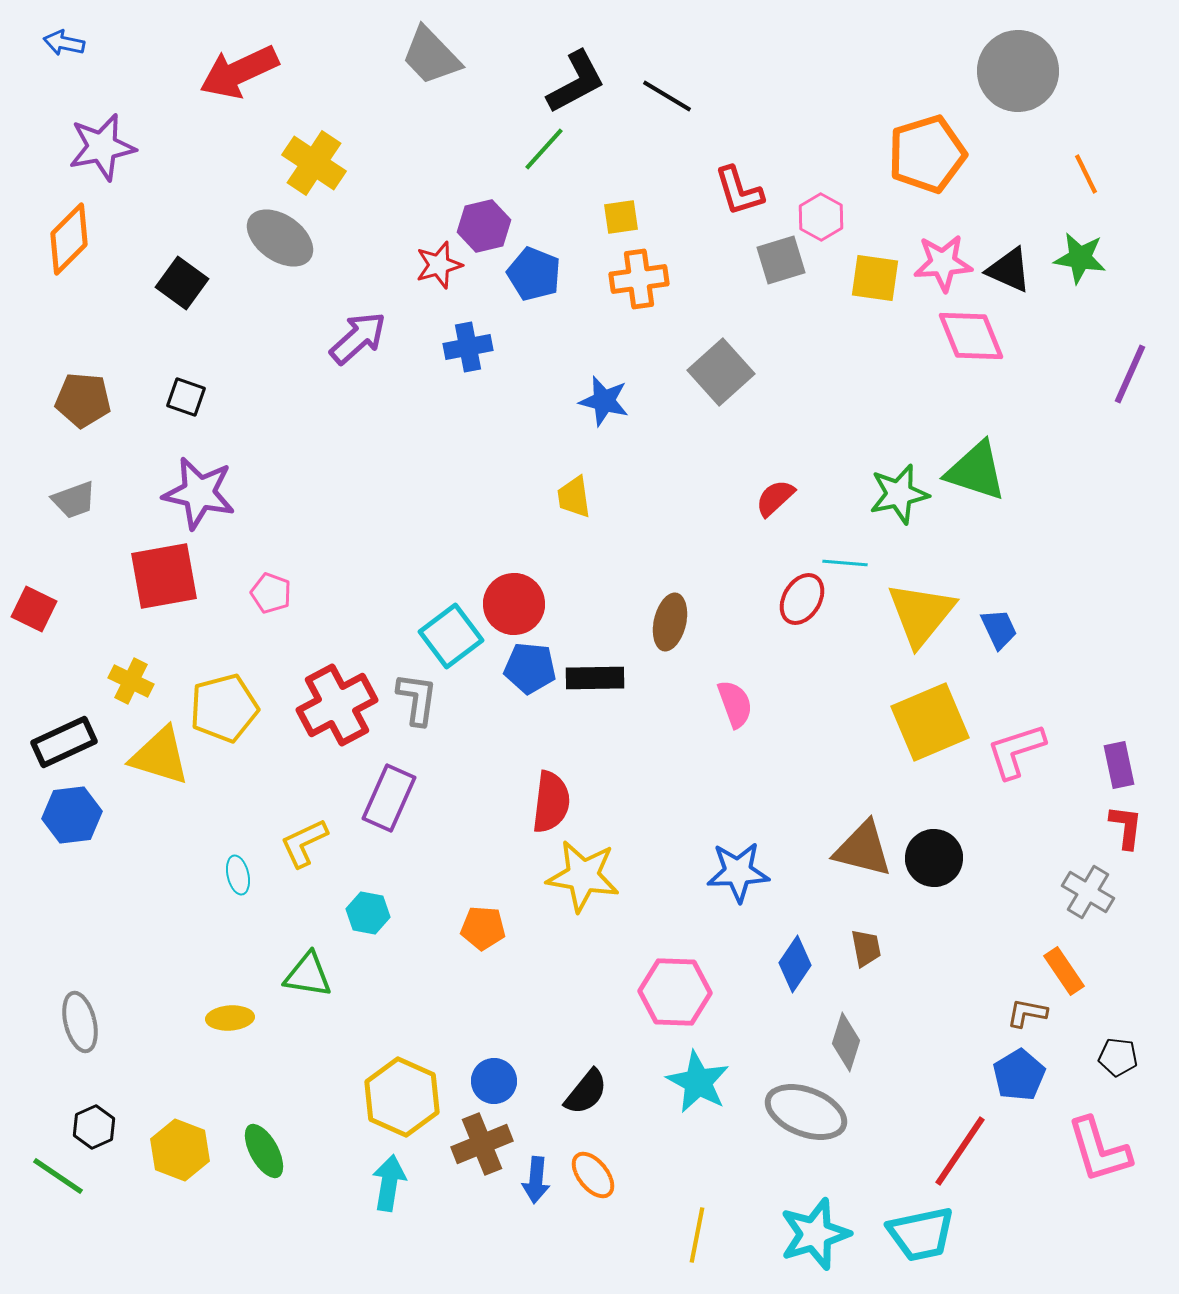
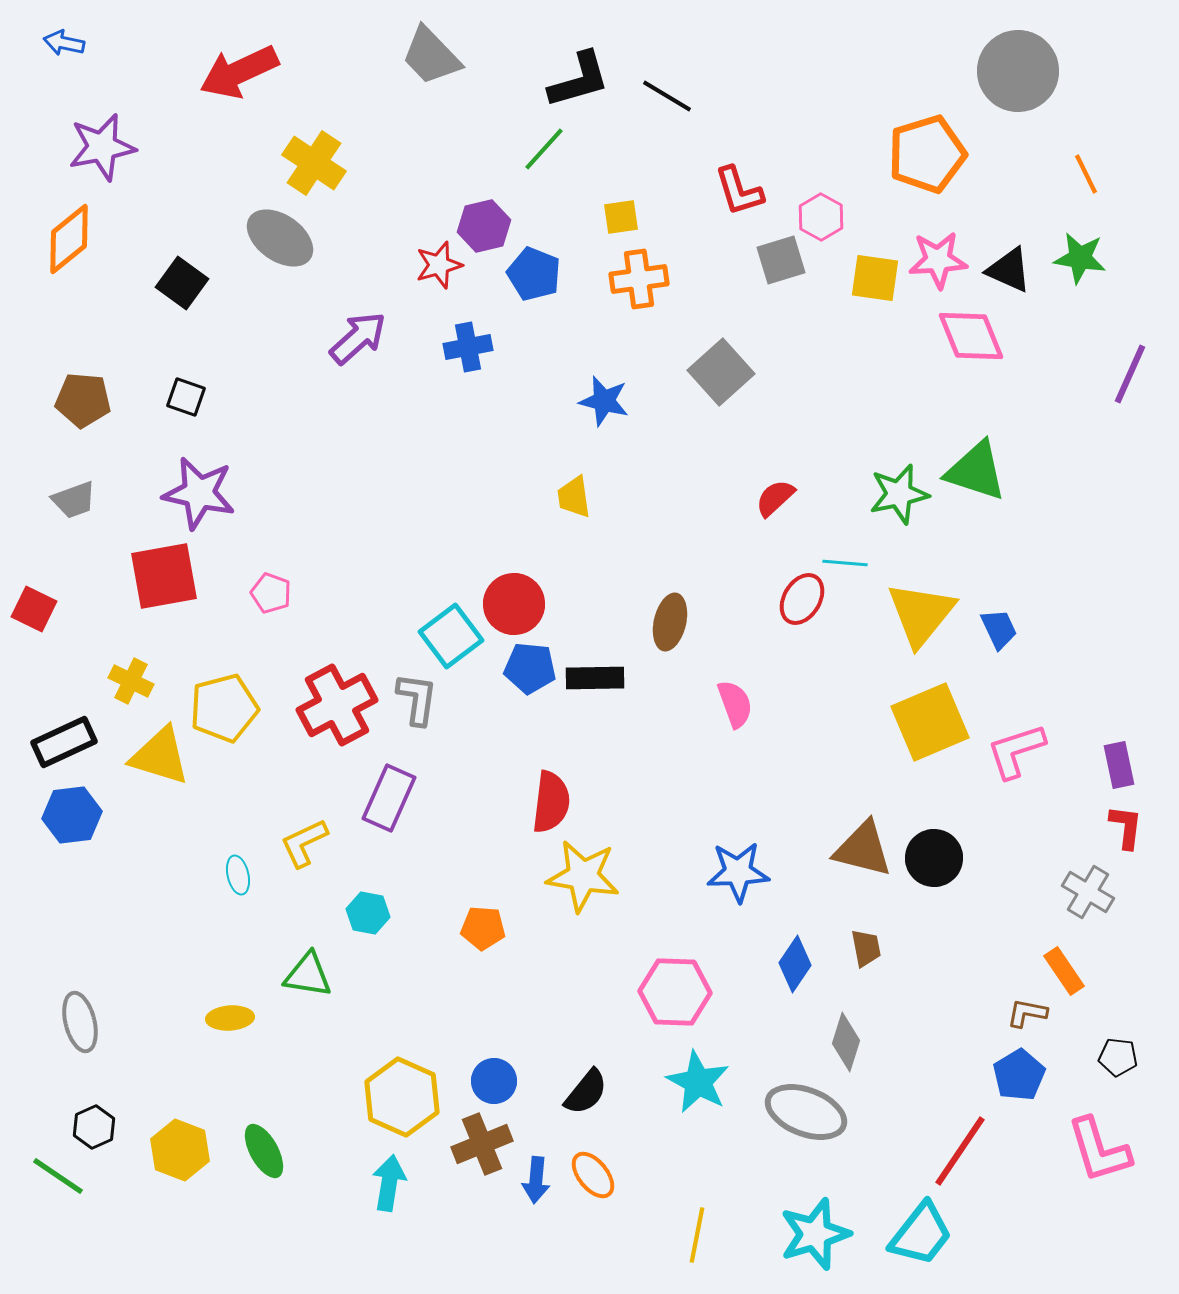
black L-shape at (576, 82): moved 3 px right, 2 px up; rotated 12 degrees clockwise
orange diamond at (69, 239): rotated 6 degrees clockwise
pink star at (943, 263): moved 5 px left, 3 px up
cyan trapezoid at (921, 1234): rotated 40 degrees counterclockwise
